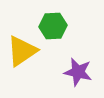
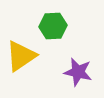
yellow triangle: moved 1 px left, 5 px down
